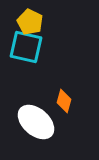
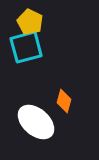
cyan square: rotated 28 degrees counterclockwise
